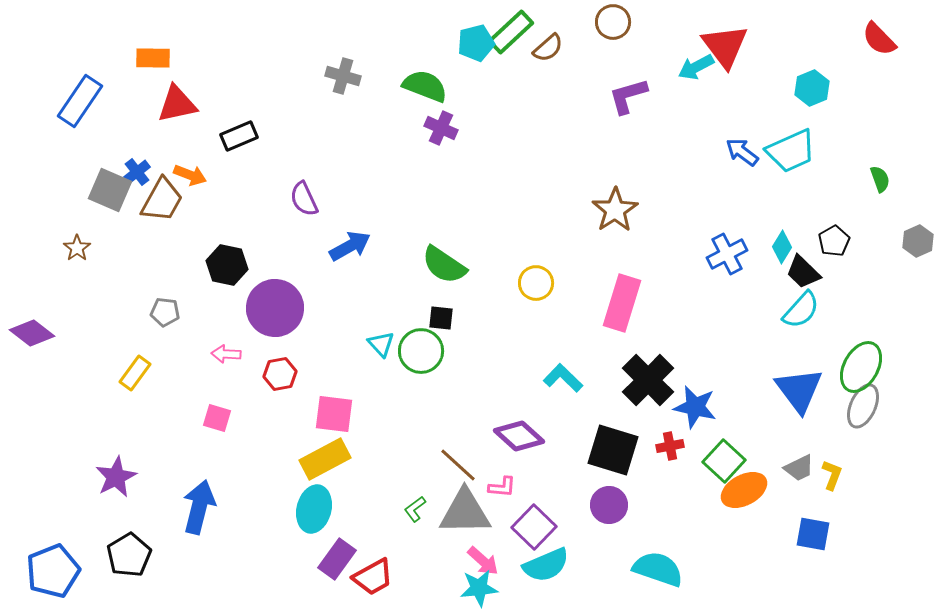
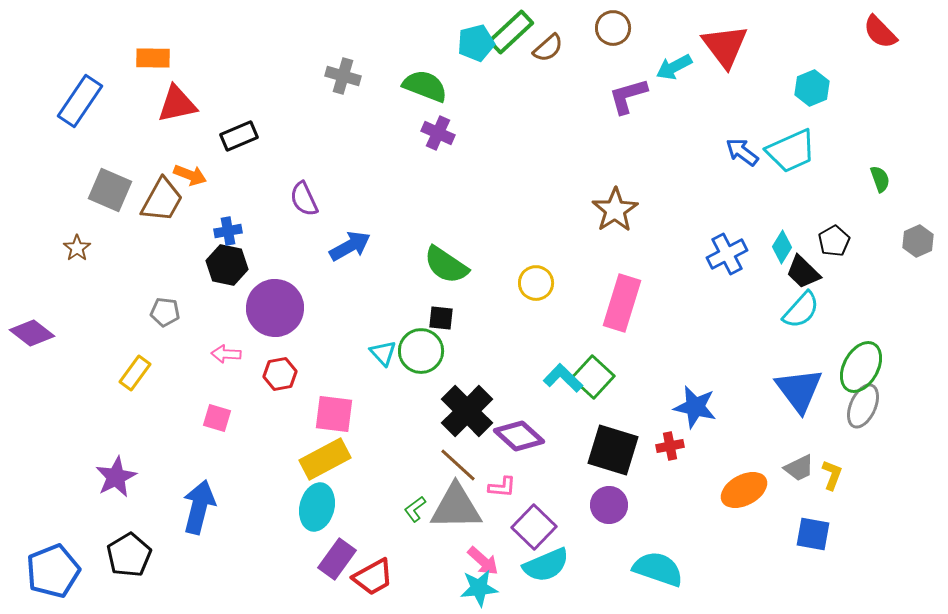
brown circle at (613, 22): moved 6 px down
red semicircle at (879, 39): moved 1 px right, 7 px up
cyan arrow at (696, 67): moved 22 px left
purple cross at (441, 128): moved 3 px left, 5 px down
blue cross at (137, 172): moved 91 px right, 59 px down; rotated 28 degrees clockwise
green semicircle at (444, 265): moved 2 px right
cyan triangle at (381, 344): moved 2 px right, 9 px down
black cross at (648, 380): moved 181 px left, 31 px down
green square at (724, 461): moved 131 px left, 84 px up
cyan ellipse at (314, 509): moved 3 px right, 2 px up
gray triangle at (465, 512): moved 9 px left, 5 px up
